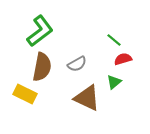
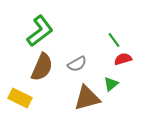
green line: rotated 14 degrees clockwise
brown semicircle: rotated 12 degrees clockwise
green triangle: moved 3 px left, 2 px down
yellow rectangle: moved 5 px left, 4 px down
brown triangle: rotated 40 degrees counterclockwise
